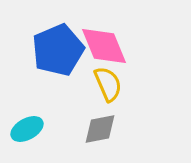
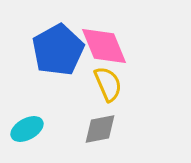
blue pentagon: rotated 6 degrees counterclockwise
